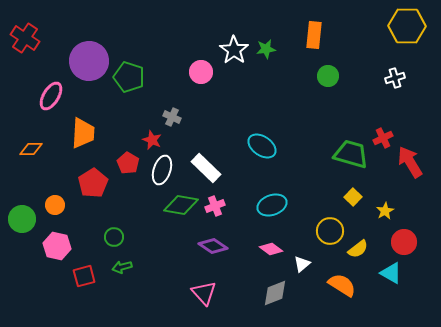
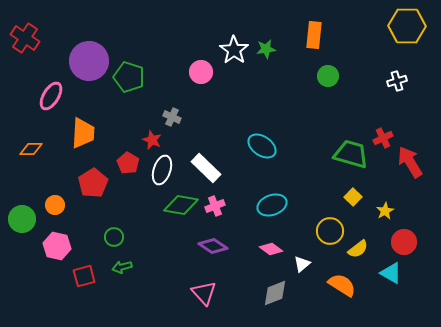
white cross at (395, 78): moved 2 px right, 3 px down
